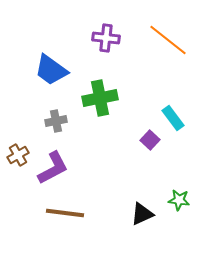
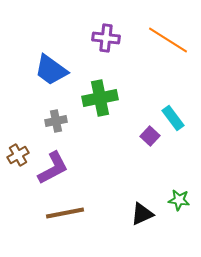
orange line: rotated 6 degrees counterclockwise
purple square: moved 4 px up
brown line: rotated 18 degrees counterclockwise
